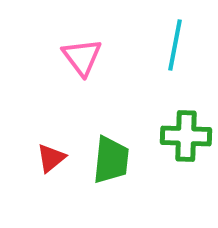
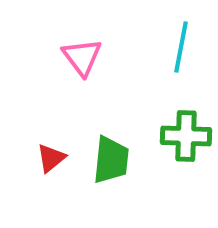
cyan line: moved 6 px right, 2 px down
